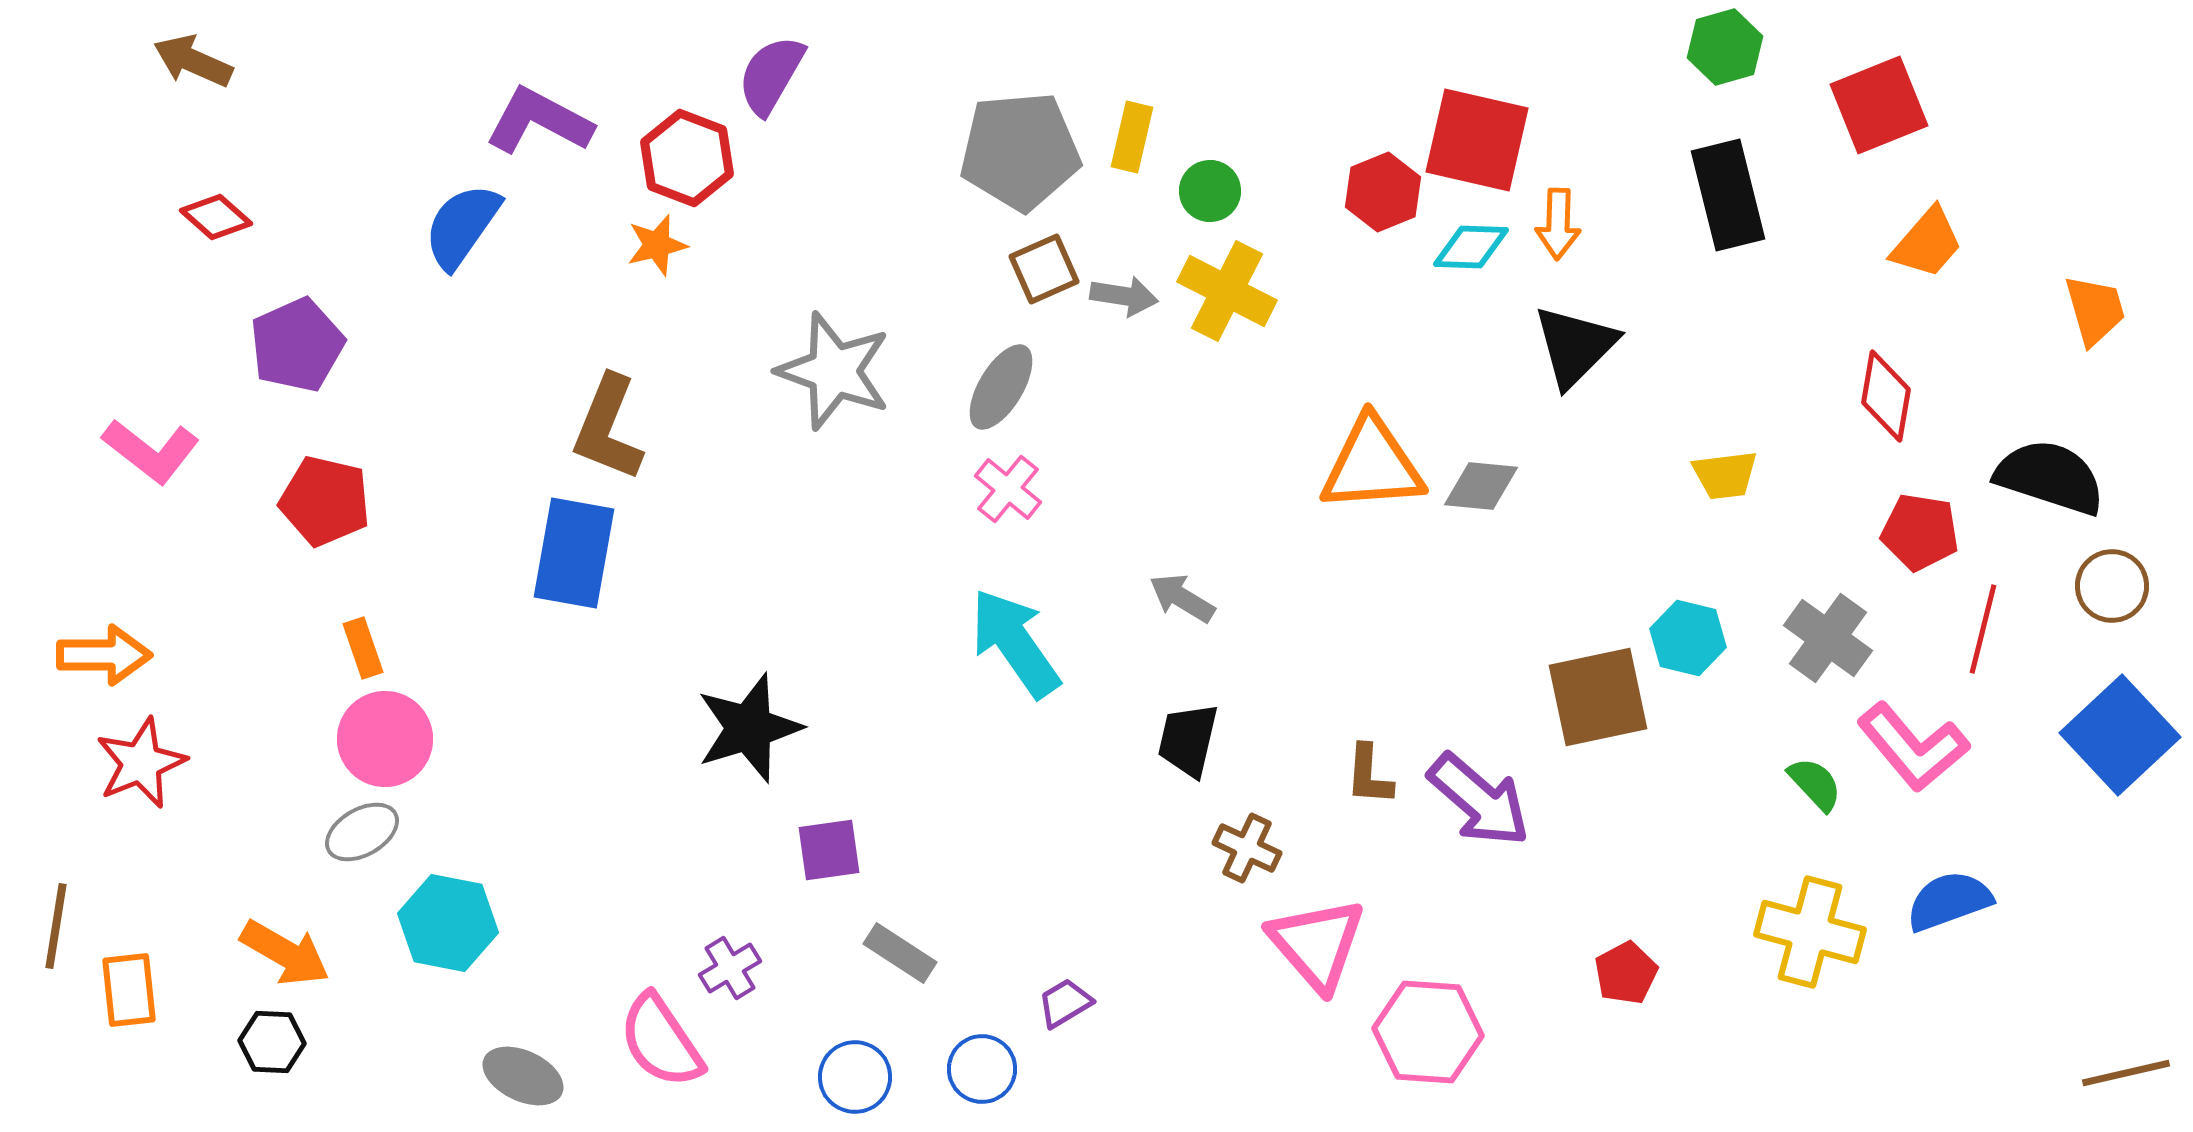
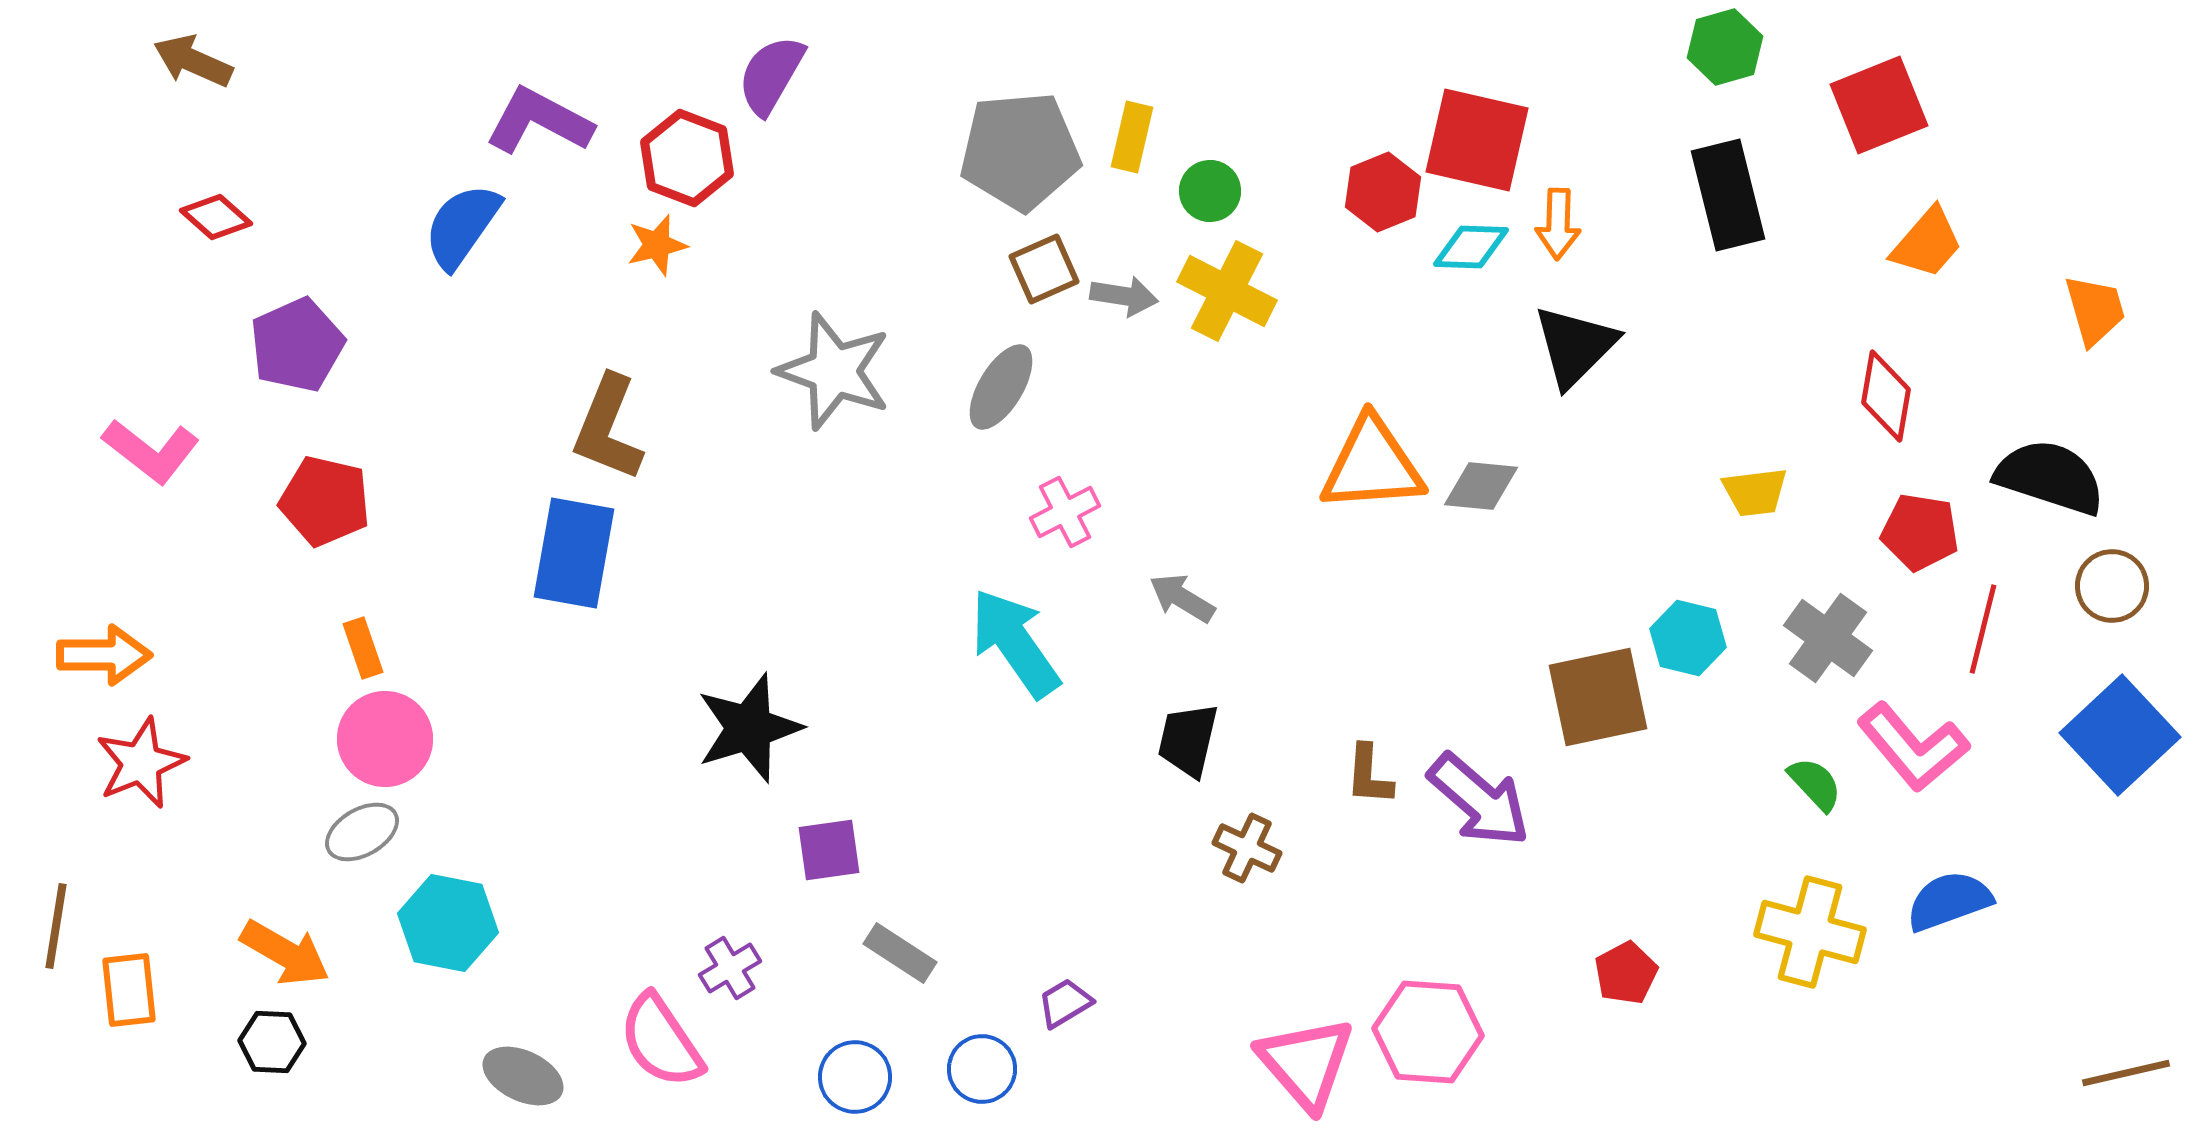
yellow trapezoid at (1725, 475): moved 30 px right, 17 px down
pink cross at (1008, 489): moved 57 px right, 23 px down; rotated 24 degrees clockwise
pink triangle at (1317, 944): moved 11 px left, 119 px down
